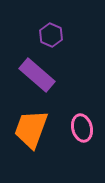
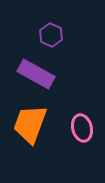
purple rectangle: moved 1 px left, 1 px up; rotated 12 degrees counterclockwise
orange trapezoid: moved 1 px left, 5 px up
